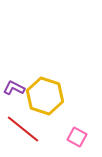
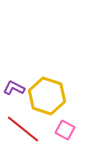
yellow hexagon: moved 2 px right
pink square: moved 12 px left, 7 px up
